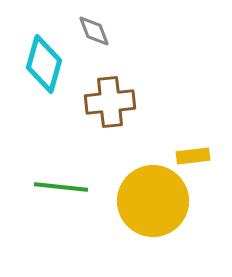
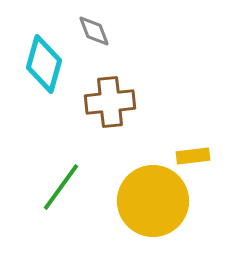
green line: rotated 60 degrees counterclockwise
